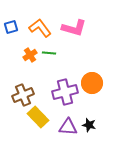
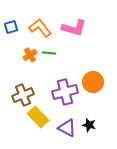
orange circle: moved 1 px right, 1 px up
purple triangle: moved 1 px left, 1 px down; rotated 24 degrees clockwise
